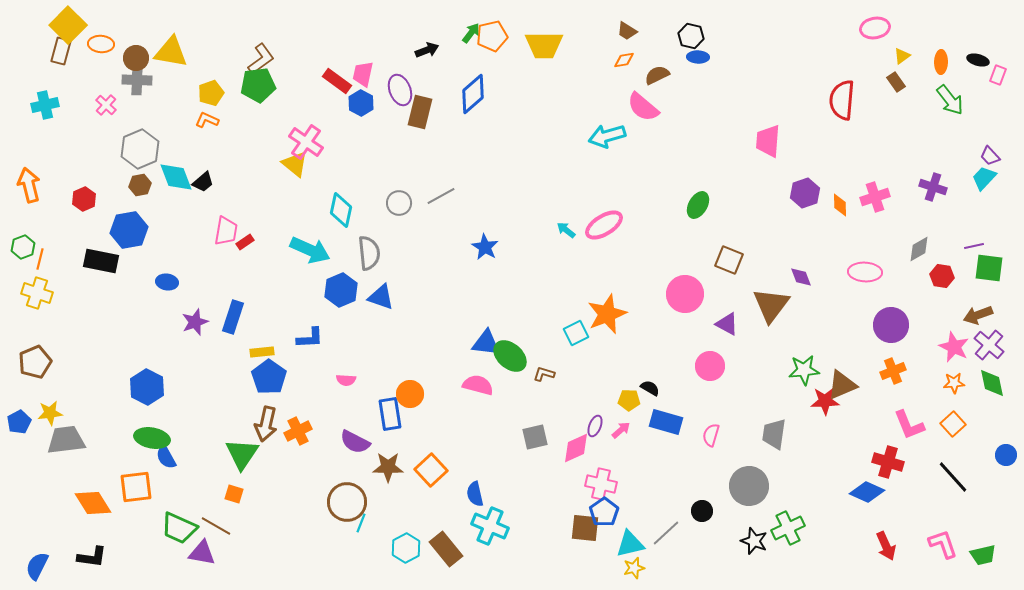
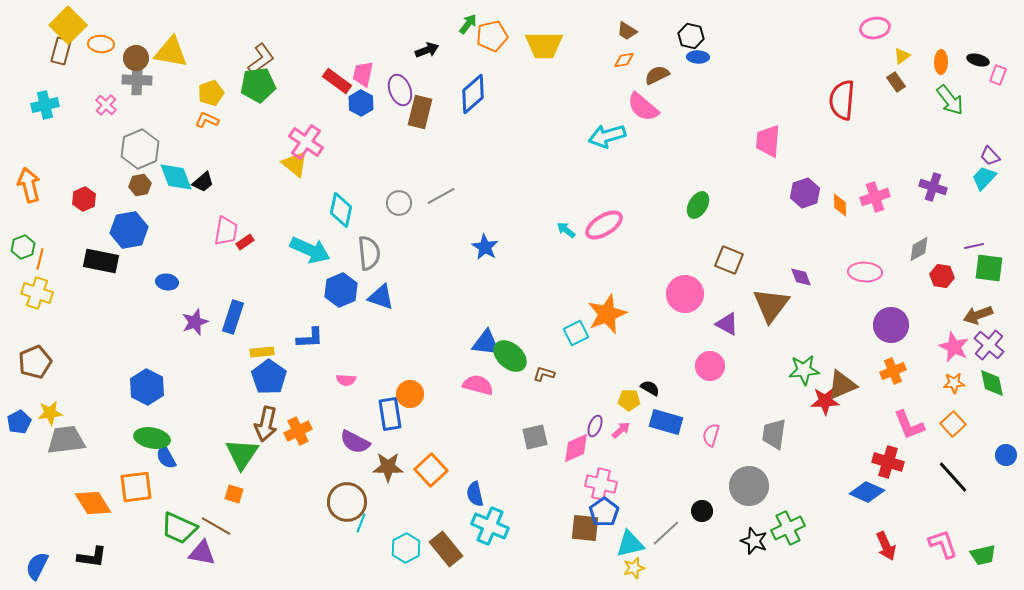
green arrow at (471, 33): moved 3 px left, 9 px up
